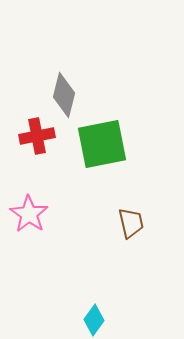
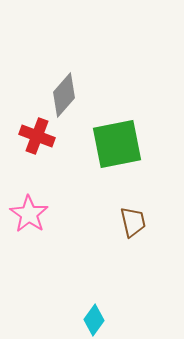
gray diamond: rotated 27 degrees clockwise
red cross: rotated 32 degrees clockwise
green square: moved 15 px right
brown trapezoid: moved 2 px right, 1 px up
